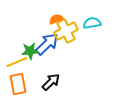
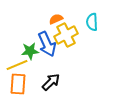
cyan semicircle: moved 1 px up; rotated 84 degrees counterclockwise
yellow cross: moved 4 px down
blue arrow: rotated 110 degrees clockwise
yellow line: moved 3 px down
orange rectangle: rotated 15 degrees clockwise
